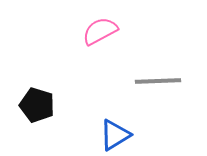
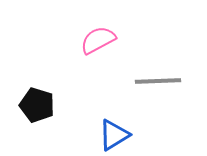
pink semicircle: moved 2 px left, 9 px down
blue triangle: moved 1 px left
